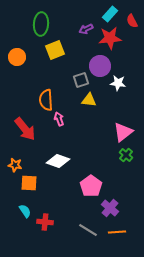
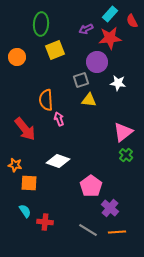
purple circle: moved 3 px left, 4 px up
